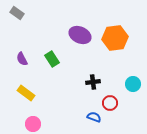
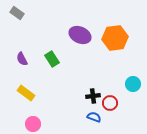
black cross: moved 14 px down
